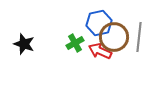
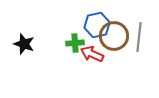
blue hexagon: moved 2 px left, 2 px down
brown circle: moved 1 px up
green cross: rotated 24 degrees clockwise
red arrow: moved 8 px left, 3 px down
